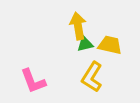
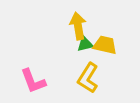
yellow trapezoid: moved 5 px left
yellow L-shape: moved 4 px left, 1 px down
